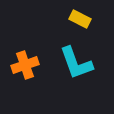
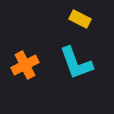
orange cross: rotated 8 degrees counterclockwise
